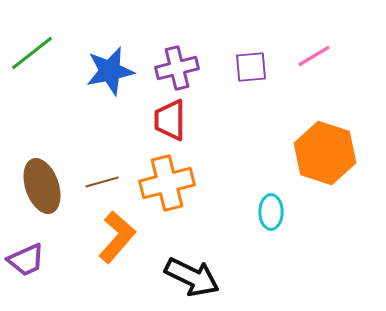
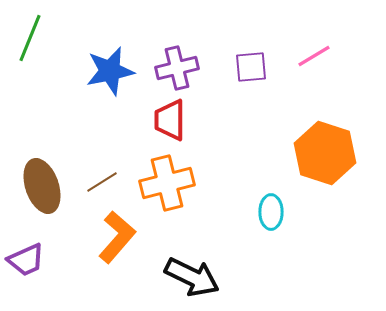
green line: moved 2 px left, 15 px up; rotated 30 degrees counterclockwise
brown line: rotated 16 degrees counterclockwise
